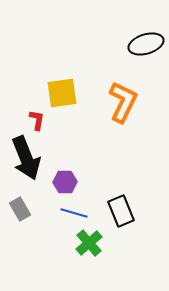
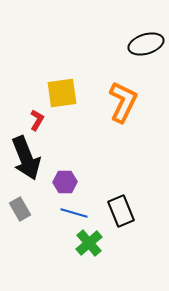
red L-shape: rotated 20 degrees clockwise
